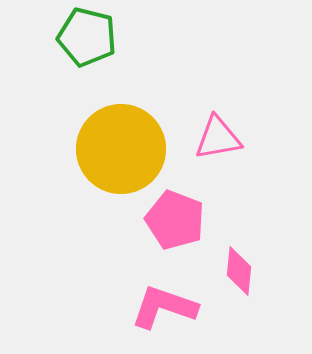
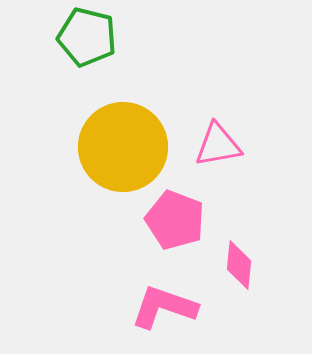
pink triangle: moved 7 px down
yellow circle: moved 2 px right, 2 px up
pink diamond: moved 6 px up
